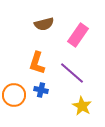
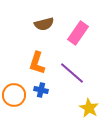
pink rectangle: moved 2 px up
yellow star: moved 7 px right, 2 px down
